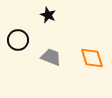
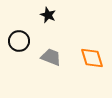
black circle: moved 1 px right, 1 px down
